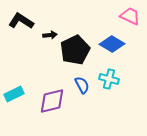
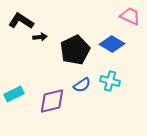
black arrow: moved 10 px left, 2 px down
cyan cross: moved 1 px right, 2 px down
blue semicircle: rotated 84 degrees clockwise
